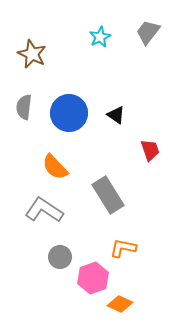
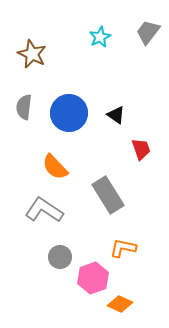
red trapezoid: moved 9 px left, 1 px up
